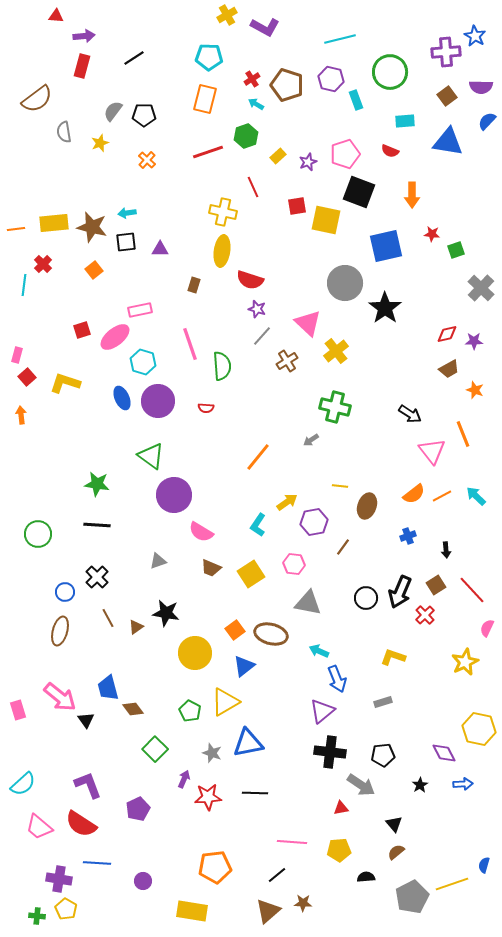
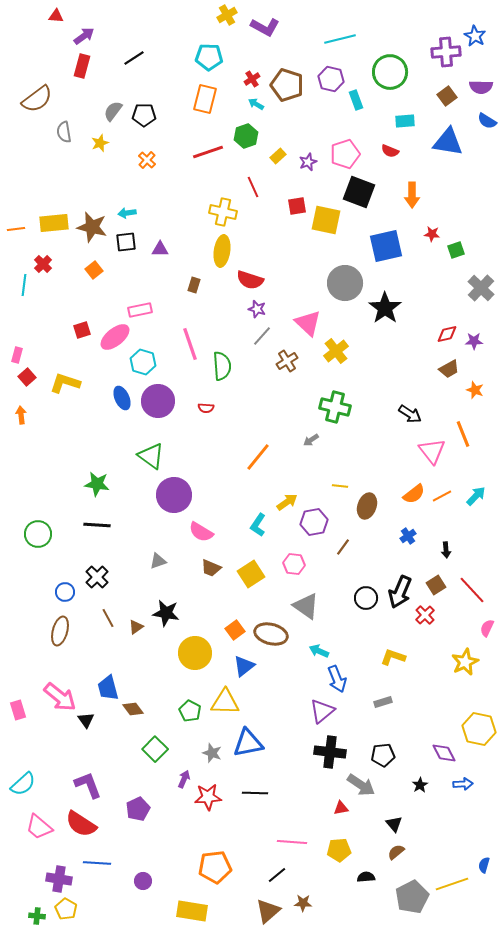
purple arrow at (84, 36): rotated 30 degrees counterclockwise
blue semicircle at (487, 121): rotated 102 degrees counterclockwise
cyan arrow at (476, 496): rotated 90 degrees clockwise
blue cross at (408, 536): rotated 14 degrees counterclockwise
gray triangle at (308, 603): moved 2 px left, 3 px down; rotated 24 degrees clockwise
yellow triangle at (225, 702): rotated 32 degrees clockwise
